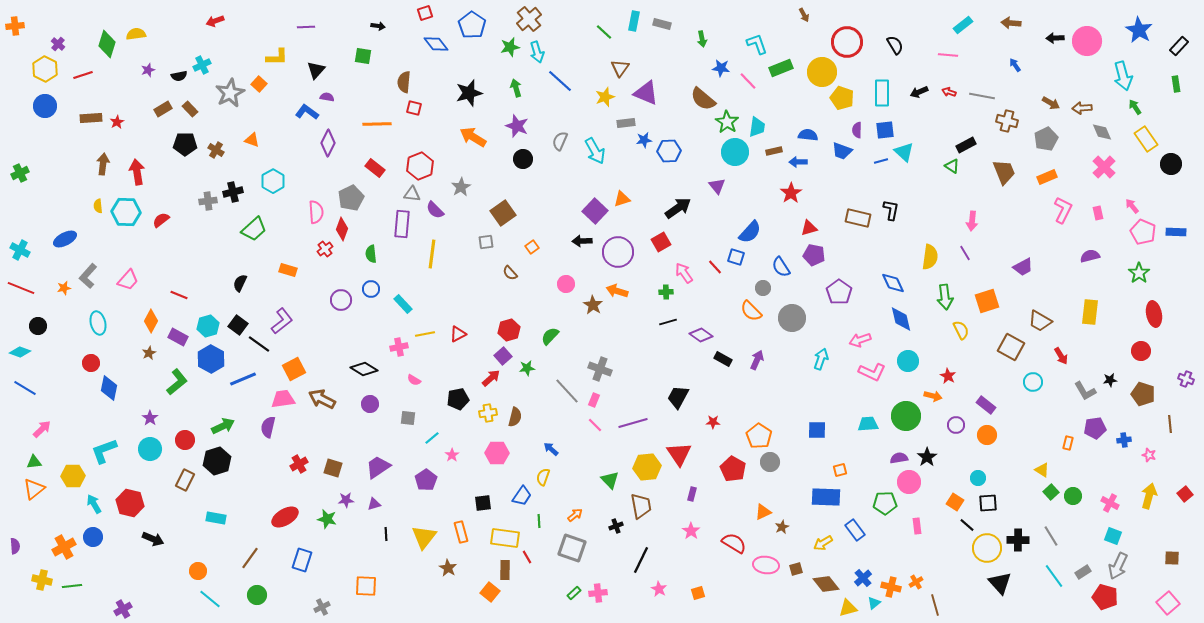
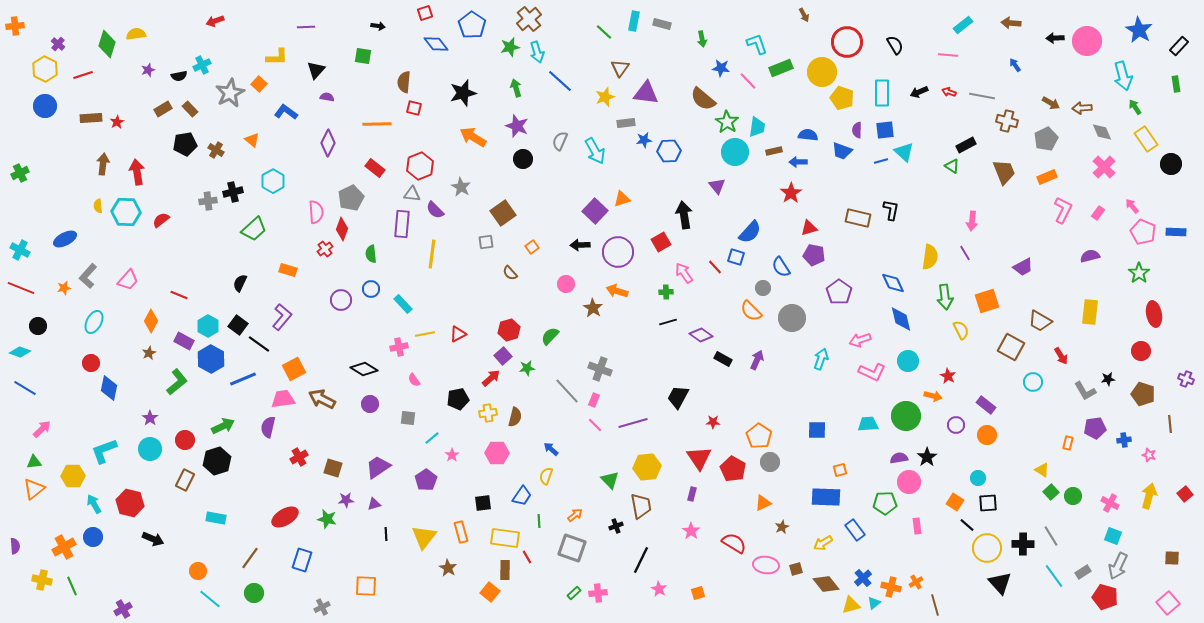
black star at (469, 93): moved 6 px left
purple triangle at (646, 93): rotated 16 degrees counterclockwise
blue L-shape at (307, 112): moved 21 px left
orange triangle at (252, 140): rotated 21 degrees clockwise
black pentagon at (185, 144): rotated 10 degrees counterclockwise
gray star at (461, 187): rotated 12 degrees counterclockwise
black arrow at (678, 208): moved 6 px right, 7 px down; rotated 64 degrees counterclockwise
pink rectangle at (1098, 213): rotated 48 degrees clockwise
black arrow at (582, 241): moved 2 px left, 4 px down
brown star at (593, 305): moved 3 px down
purple L-shape at (282, 321): moved 4 px up; rotated 12 degrees counterclockwise
cyan ellipse at (98, 323): moved 4 px left, 1 px up; rotated 40 degrees clockwise
cyan hexagon at (208, 326): rotated 15 degrees counterclockwise
purple rectangle at (178, 337): moved 6 px right, 4 px down
pink semicircle at (414, 380): rotated 24 degrees clockwise
black star at (1110, 380): moved 2 px left, 1 px up
red triangle at (679, 454): moved 20 px right, 4 px down
red cross at (299, 464): moved 7 px up
yellow semicircle at (543, 477): moved 3 px right, 1 px up
orange triangle at (763, 512): moved 9 px up
black cross at (1018, 540): moved 5 px right, 4 px down
green line at (72, 586): rotated 72 degrees clockwise
green circle at (257, 595): moved 3 px left, 2 px up
yellow triangle at (848, 608): moved 3 px right, 3 px up
